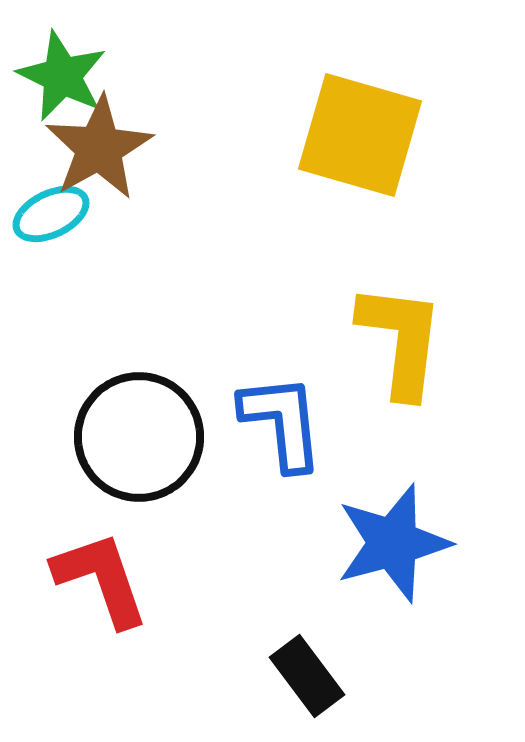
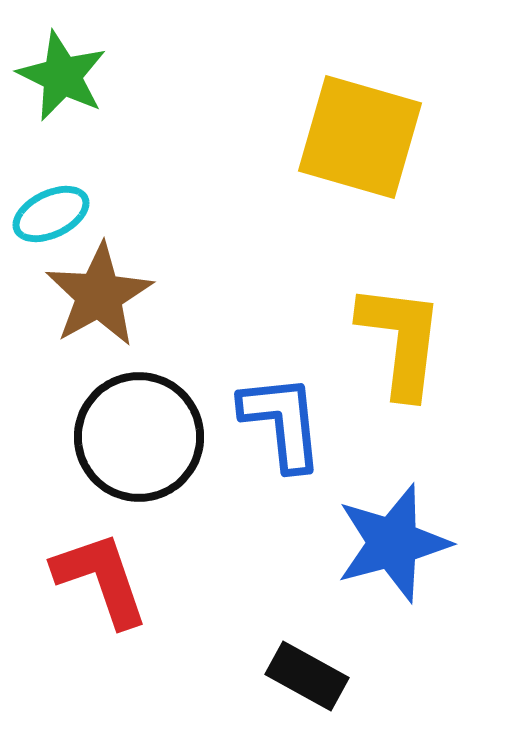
yellow square: moved 2 px down
brown star: moved 147 px down
black rectangle: rotated 24 degrees counterclockwise
